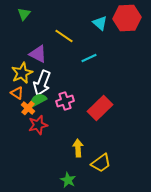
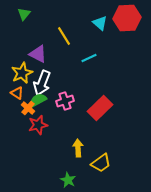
yellow line: rotated 24 degrees clockwise
